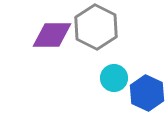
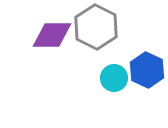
blue hexagon: moved 23 px up
